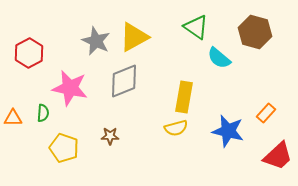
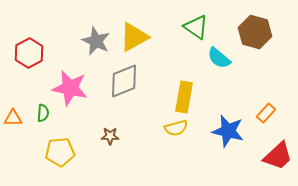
yellow pentagon: moved 4 px left, 4 px down; rotated 24 degrees counterclockwise
